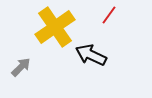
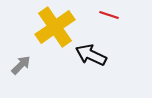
red line: rotated 72 degrees clockwise
gray arrow: moved 2 px up
